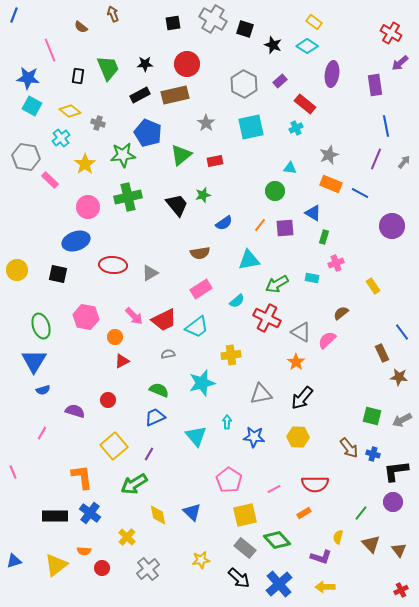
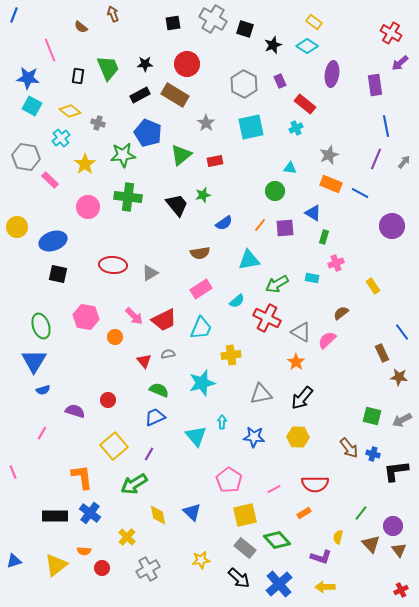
black star at (273, 45): rotated 30 degrees clockwise
purple rectangle at (280, 81): rotated 72 degrees counterclockwise
brown rectangle at (175, 95): rotated 44 degrees clockwise
green cross at (128, 197): rotated 20 degrees clockwise
blue ellipse at (76, 241): moved 23 px left
yellow circle at (17, 270): moved 43 px up
cyan trapezoid at (197, 327): moved 4 px right, 1 px down; rotated 30 degrees counterclockwise
red triangle at (122, 361): moved 22 px right; rotated 42 degrees counterclockwise
cyan arrow at (227, 422): moved 5 px left
purple circle at (393, 502): moved 24 px down
gray cross at (148, 569): rotated 10 degrees clockwise
